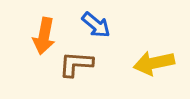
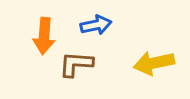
blue arrow: rotated 52 degrees counterclockwise
orange arrow: rotated 6 degrees counterclockwise
